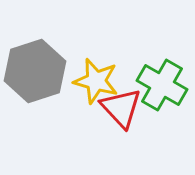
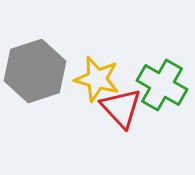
yellow star: moved 1 px right, 2 px up
